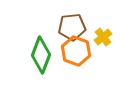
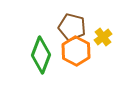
brown pentagon: rotated 20 degrees clockwise
orange hexagon: rotated 8 degrees clockwise
